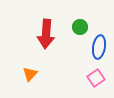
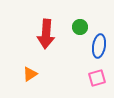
blue ellipse: moved 1 px up
orange triangle: rotated 14 degrees clockwise
pink square: moved 1 px right; rotated 18 degrees clockwise
